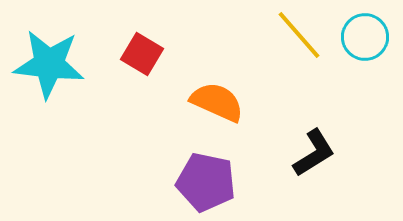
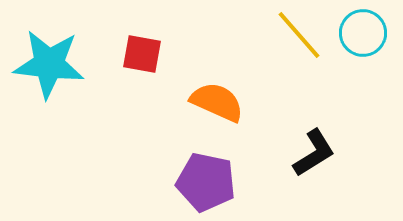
cyan circle: moved 2 px left, 4 px up
red square: rotated 21 degrees counterclockwise
